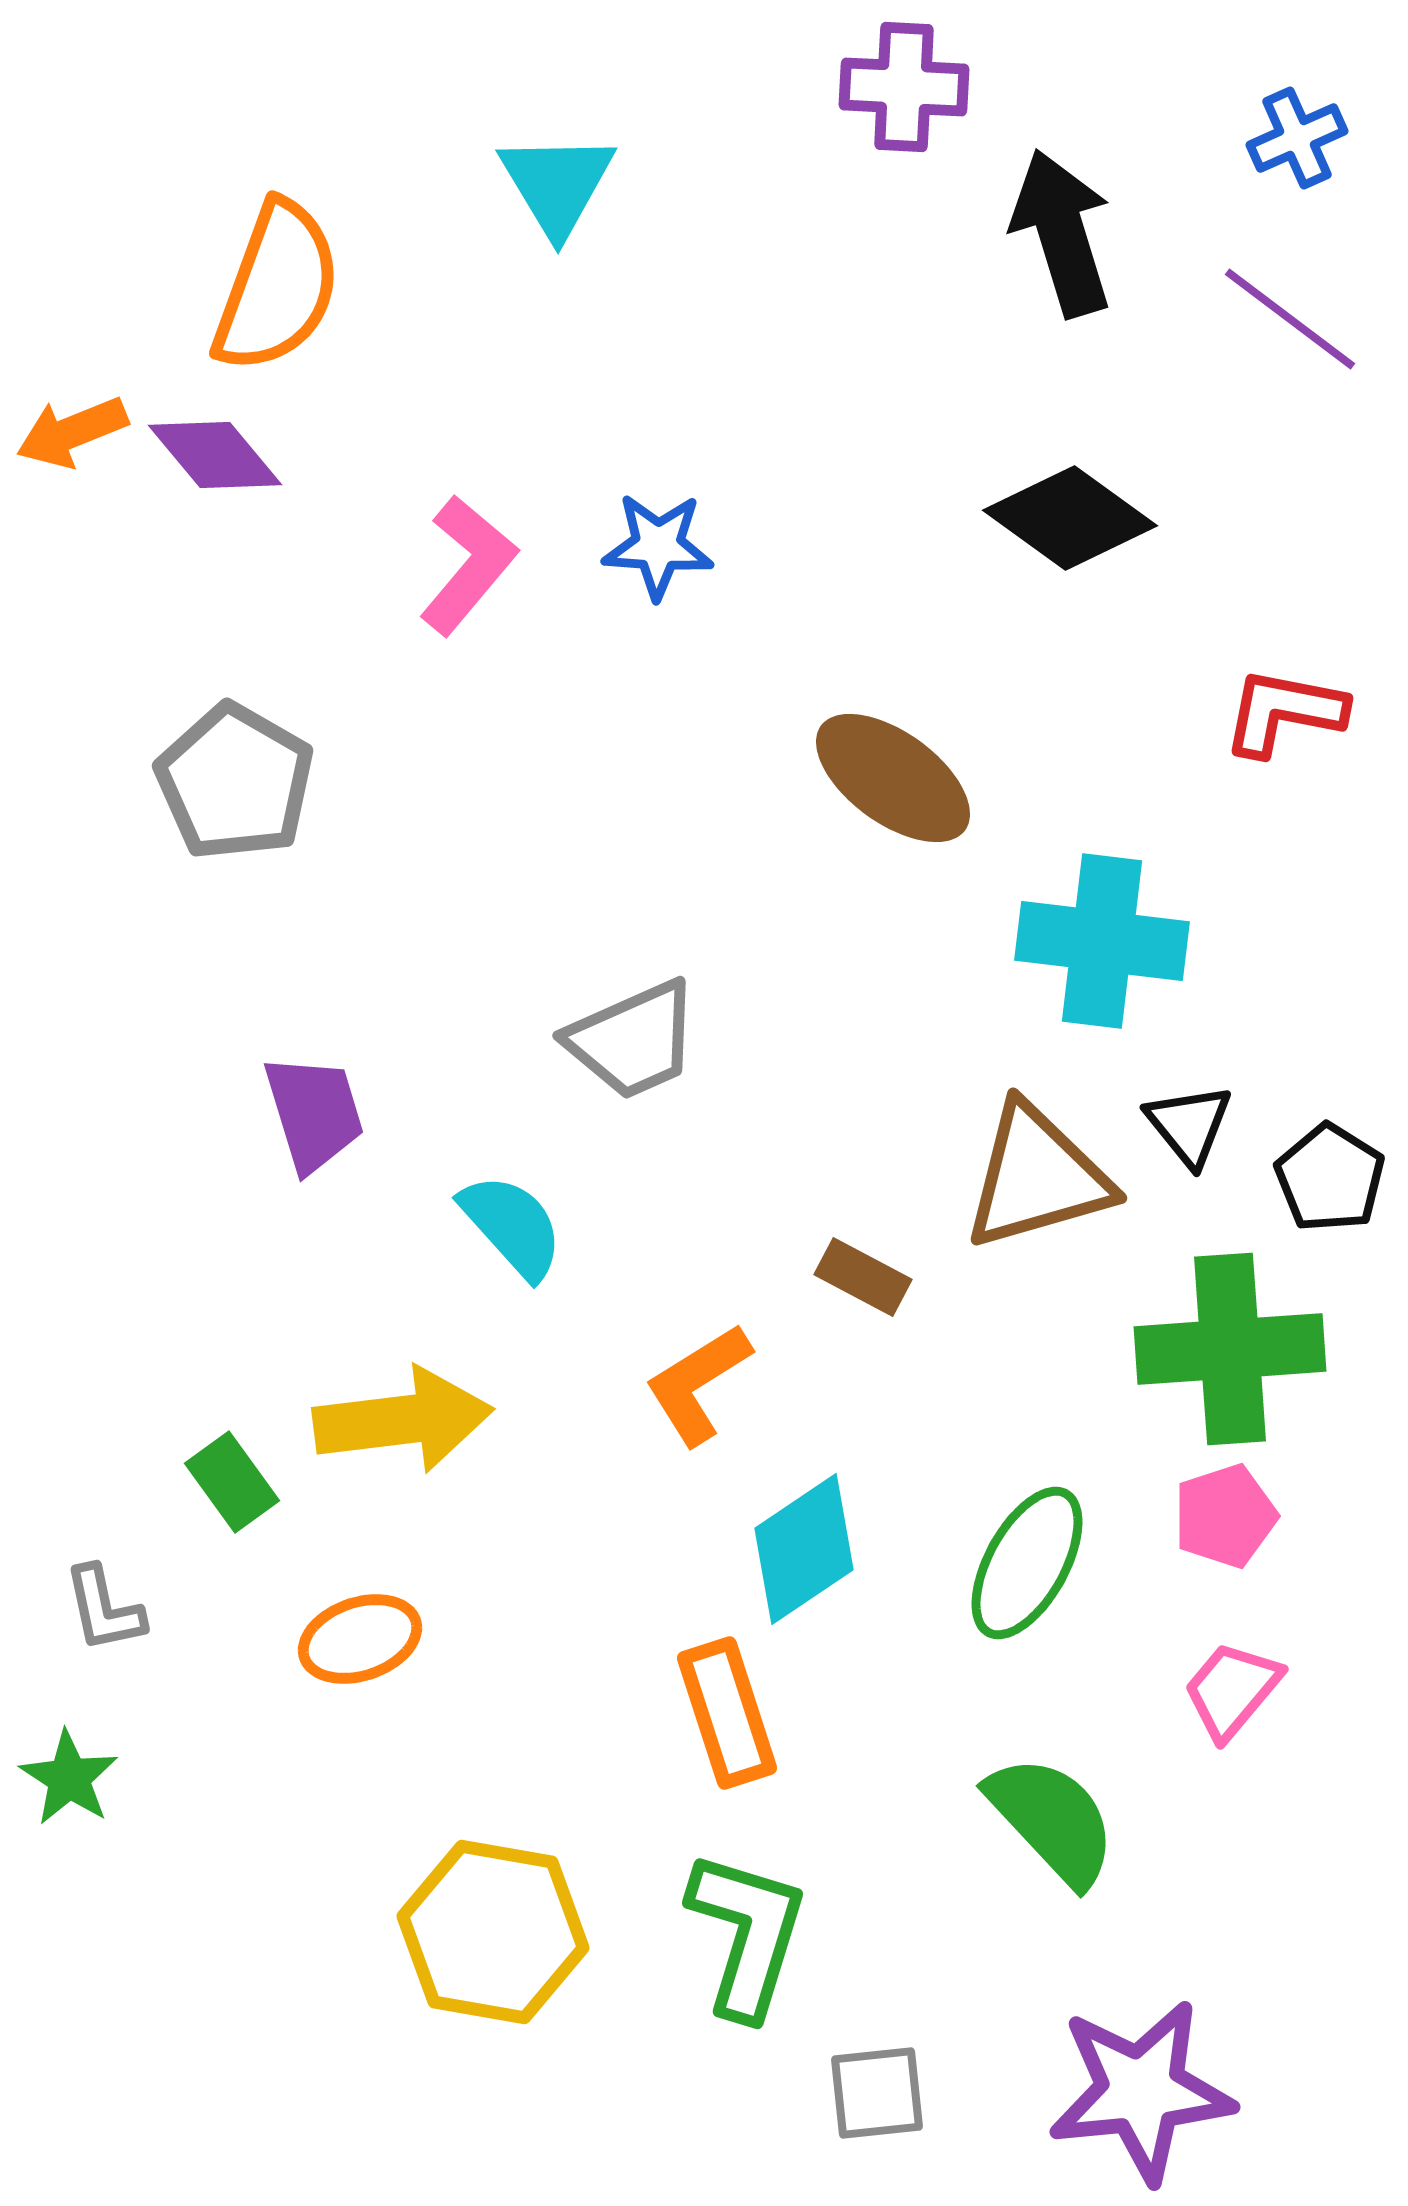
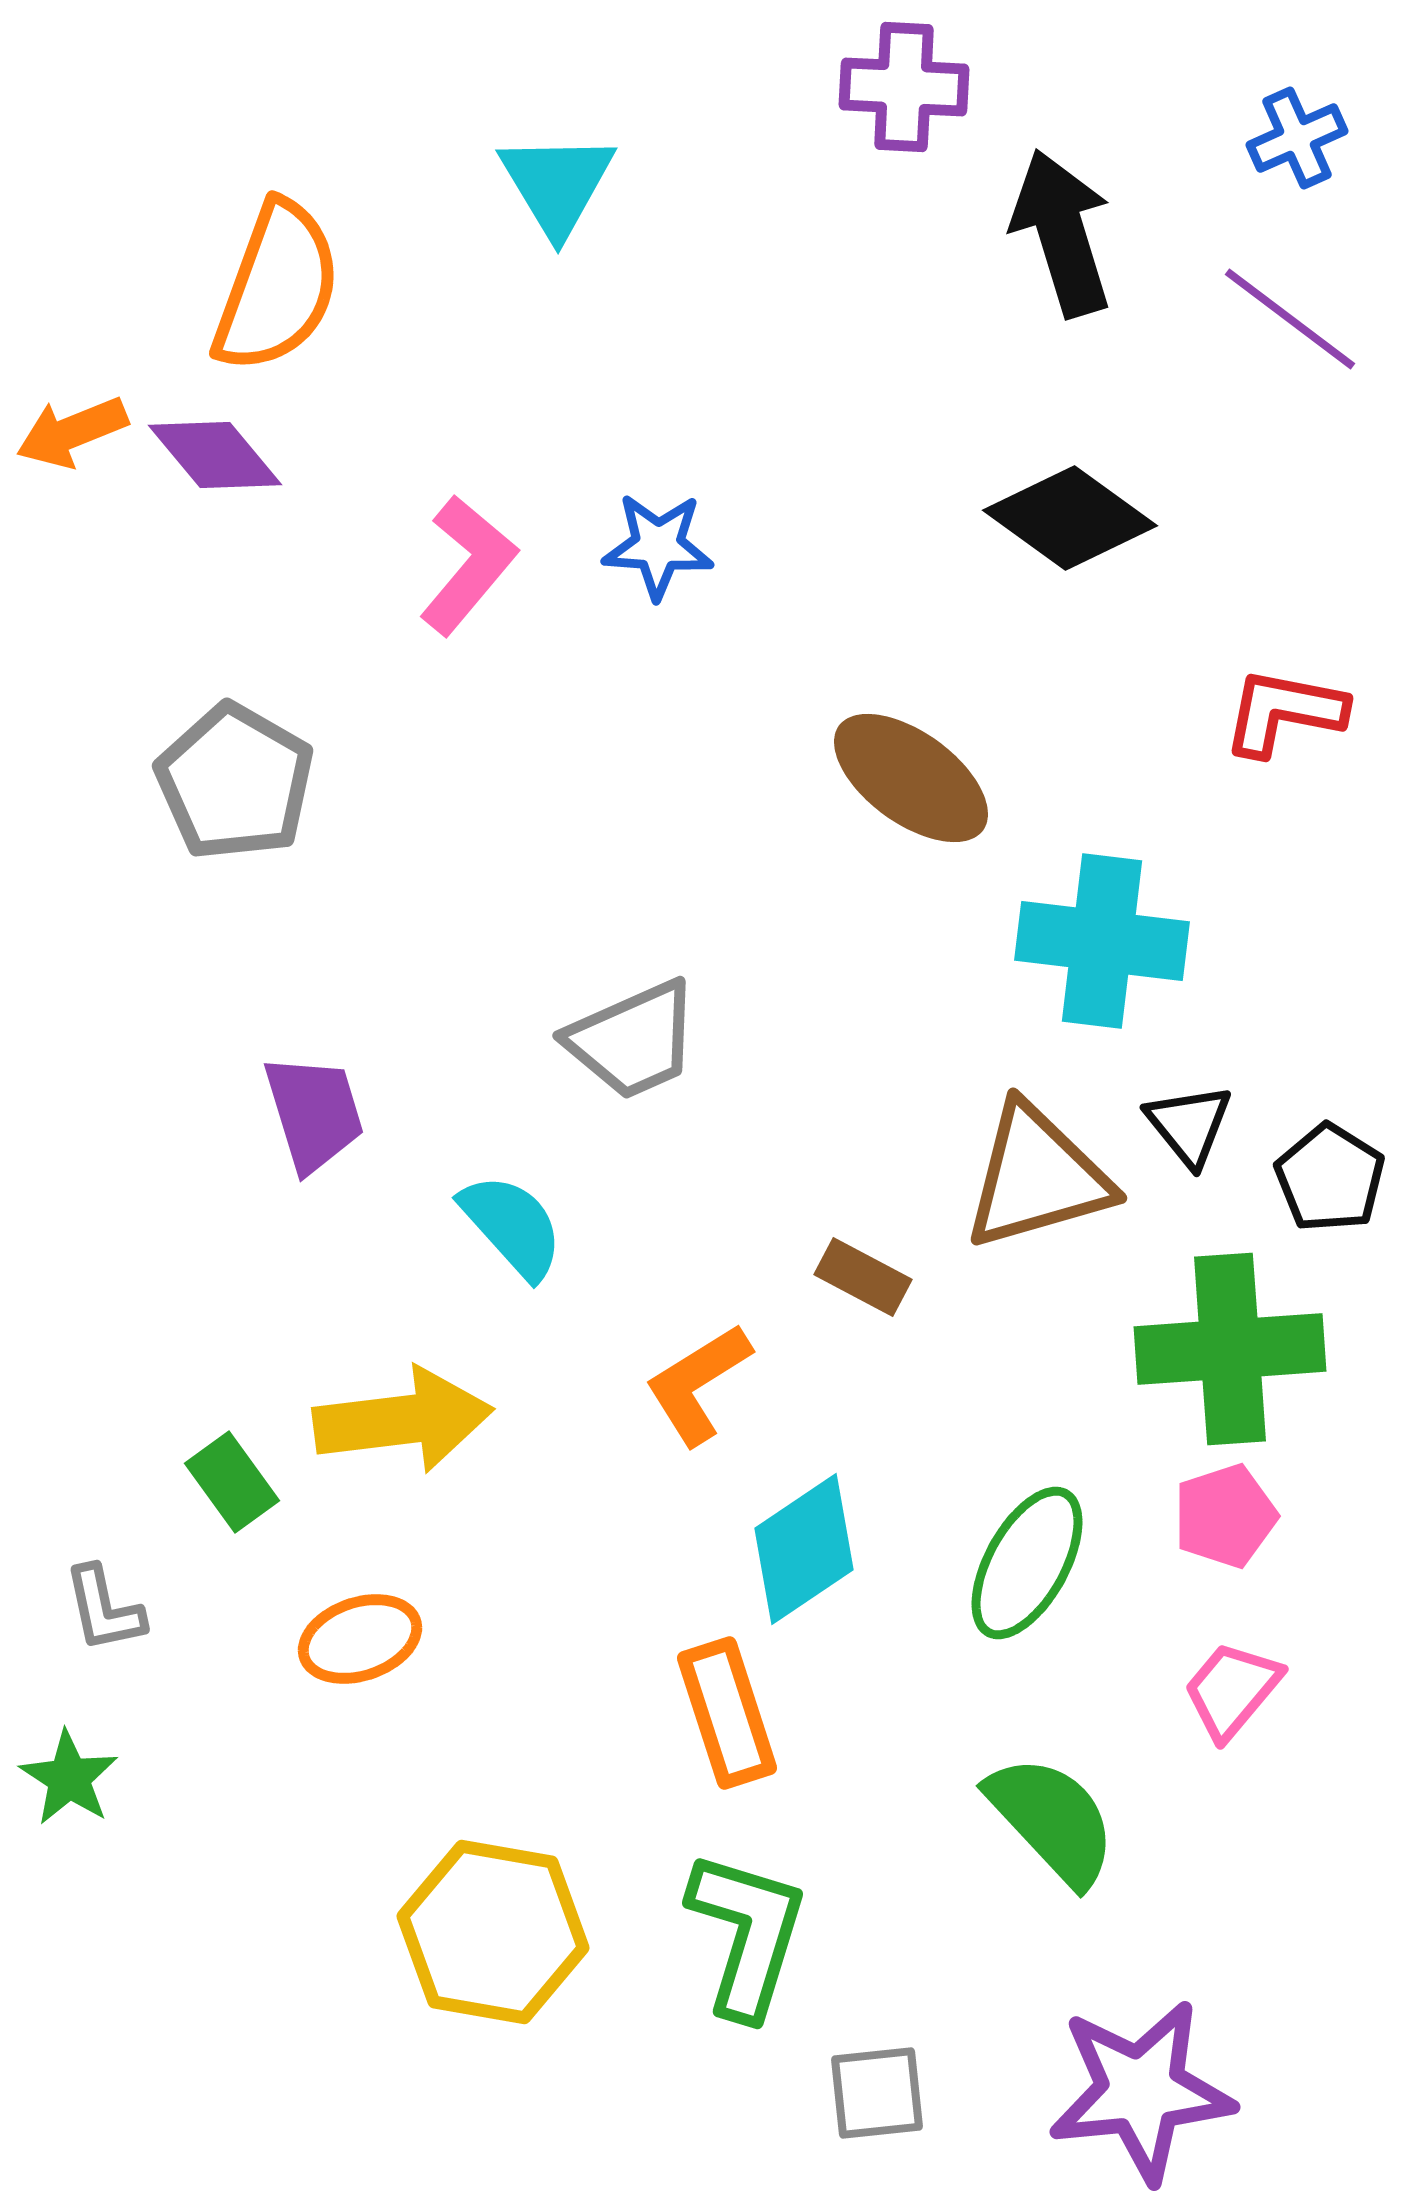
brown ellipse: moved 18 px right
